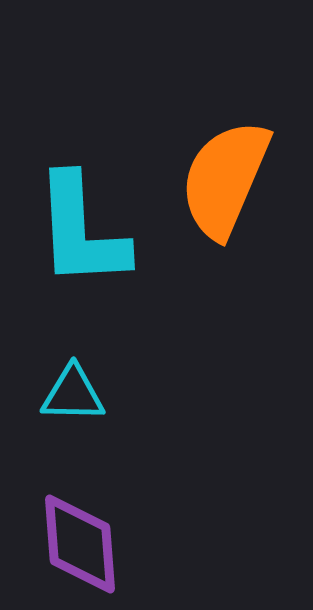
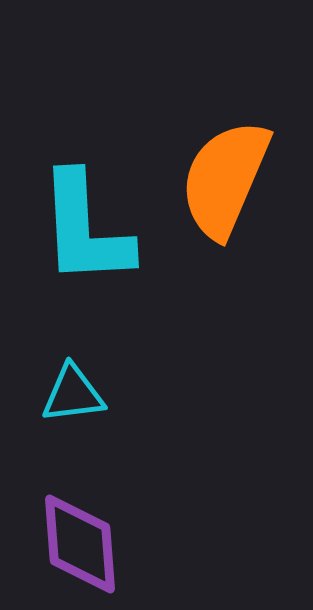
cyan L-shape: moved 4 px right, 2 px up
cyan triangle: rotated 8 degrees counterclockwise
